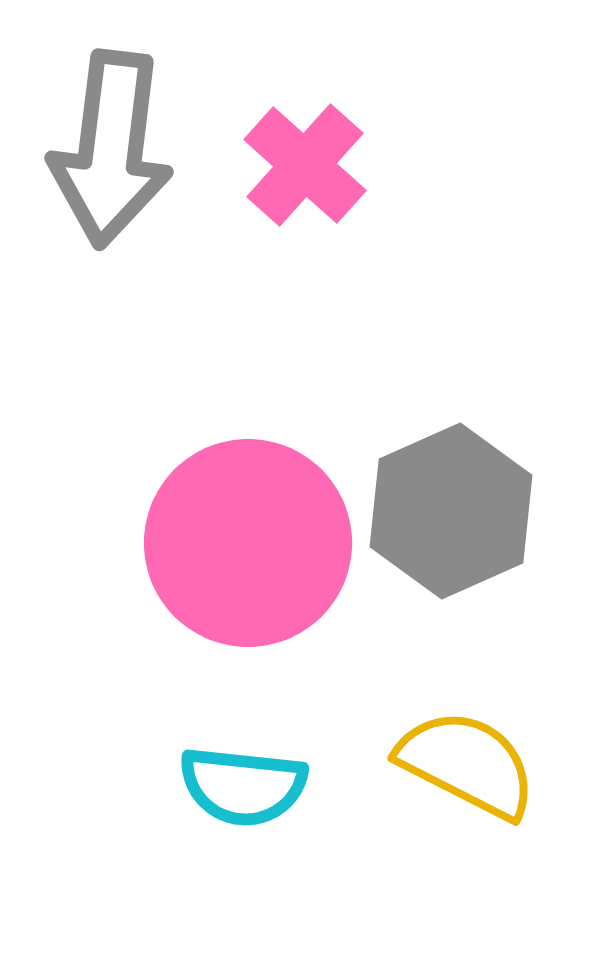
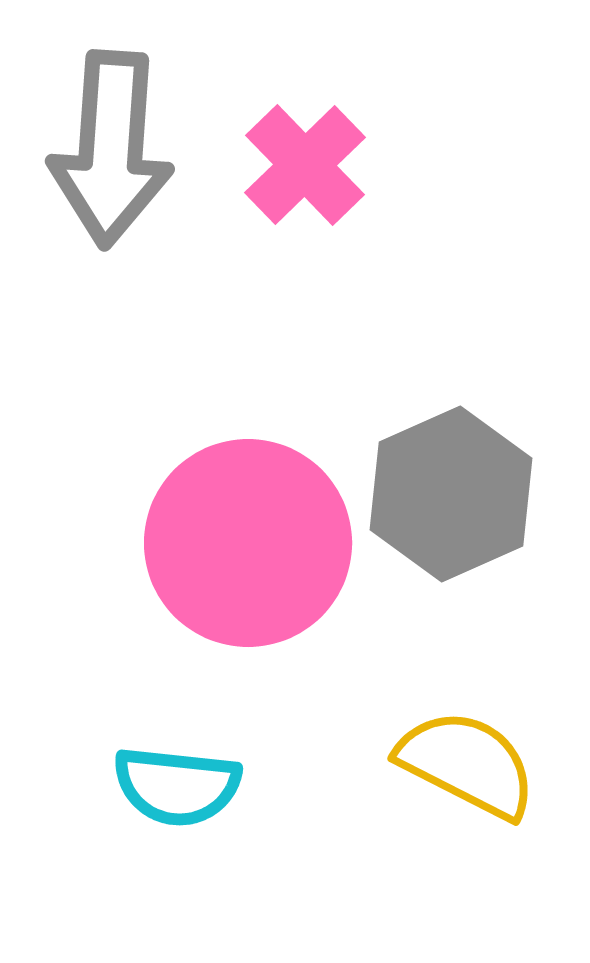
gray arrow: rotated 3 degrees counterclockwise
pink cross: rotated 4 degrees clockwise
gray hexagon: moved 17 px up
cyan semicircle: moved 66 px left
